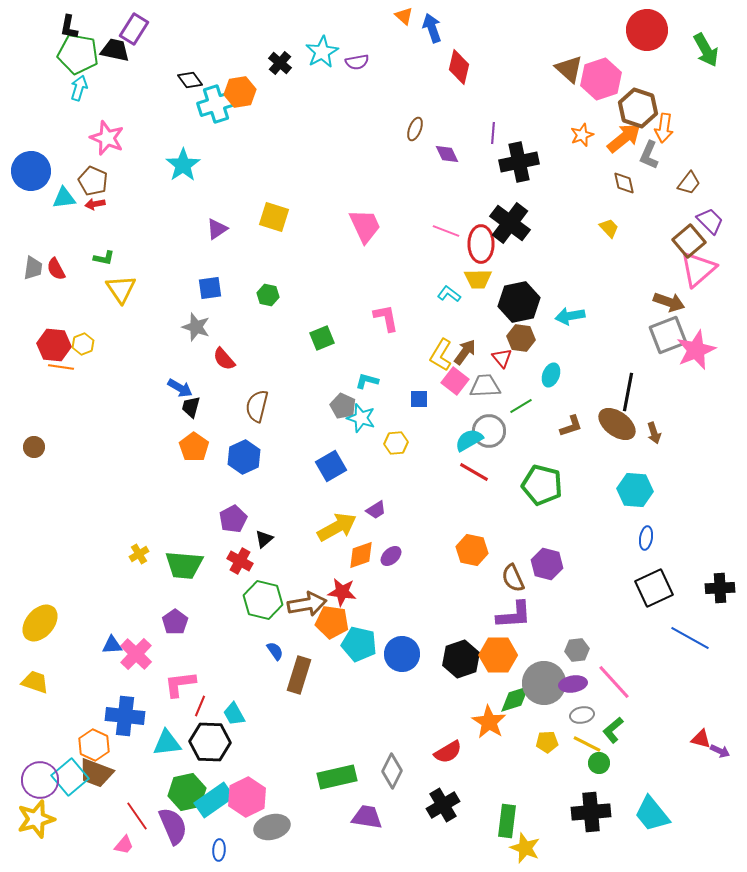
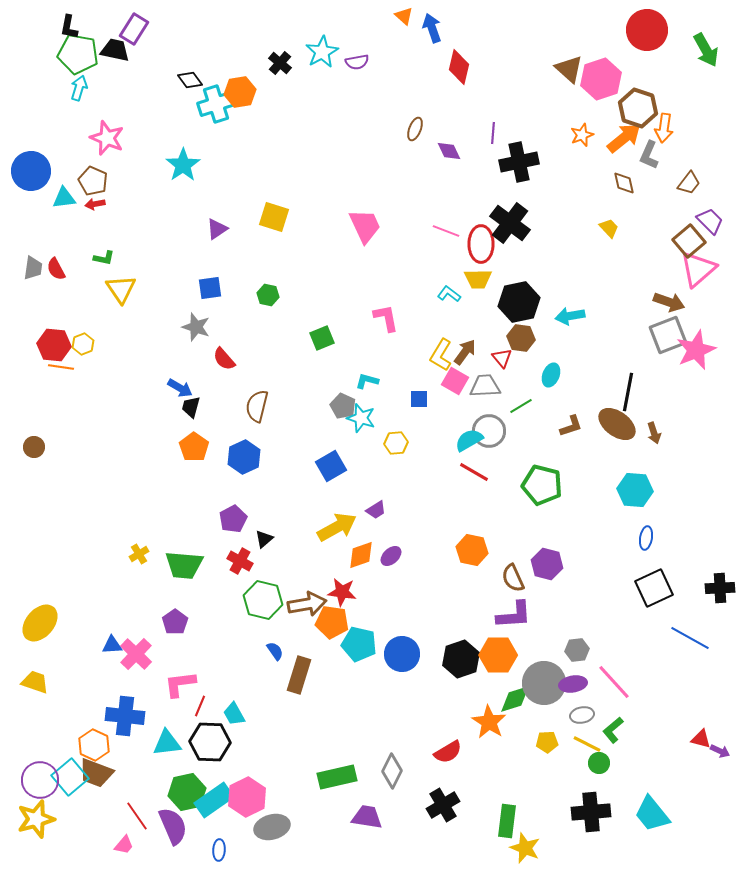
purple diamond at (447, 154): moved 2 px right, 3 px up
pink square at (455, 381): rotated 8 degrees counterclockwise
